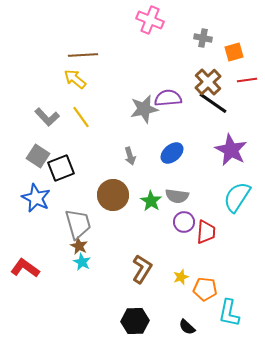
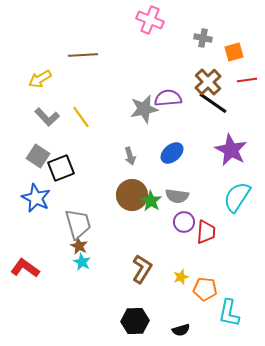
yellow arrow: moved 35 px left; rotated 70 degrees counterclockwise
brown circle: moved 19 px right
black semicircle: moved 6 px left, 3 px down; rotated 60 degrees counterclockwise
